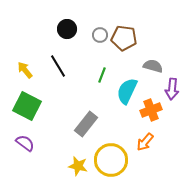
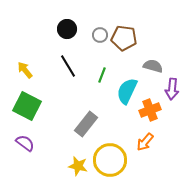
black line: moved 10 px right
orange cross: moved 1 px left
yellow circle: moved 1 px left
